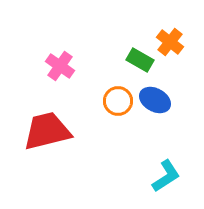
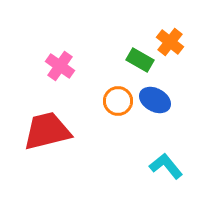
cyan L-shape: moved 10 px up; rotated 96 degrees counterclockwise
